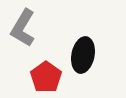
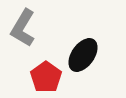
black ellipse: rotated 24 degrees clockwise
